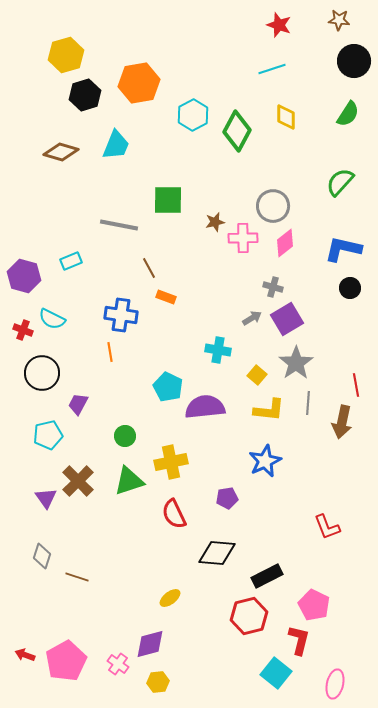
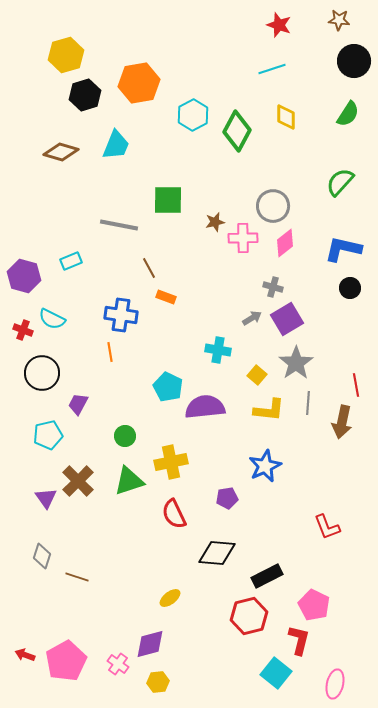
blue star at (265, 461): moved 5 px down
